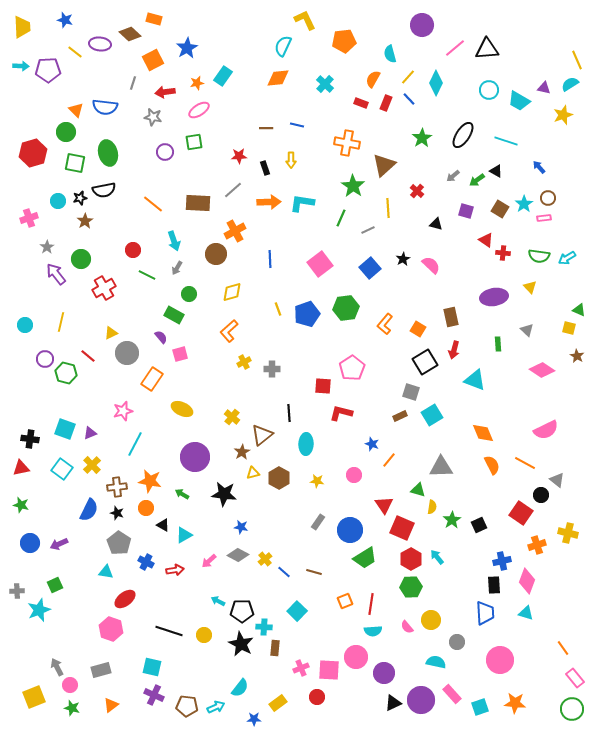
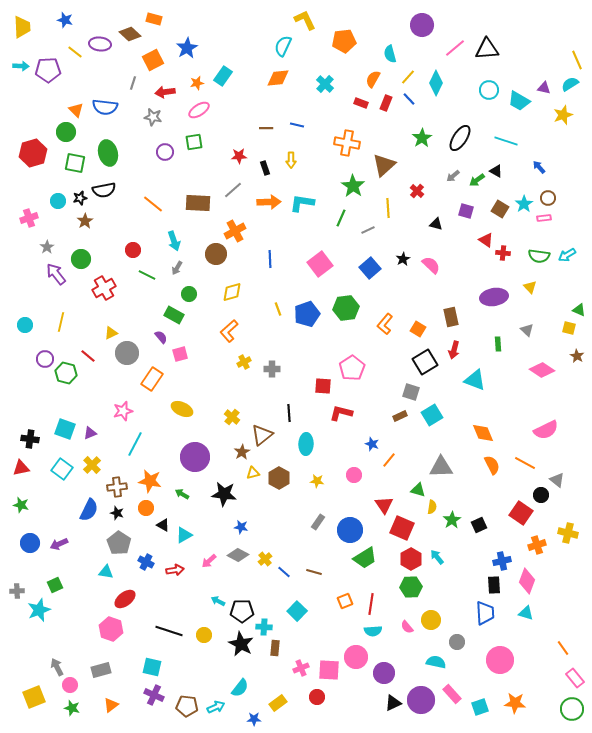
black ellipse at (463, 135): moved 3 px left, 3 px down
cyan arrow at (567, 258): moved 3 px up
